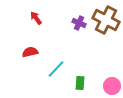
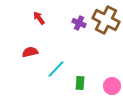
red arrow: moved 3 px right
